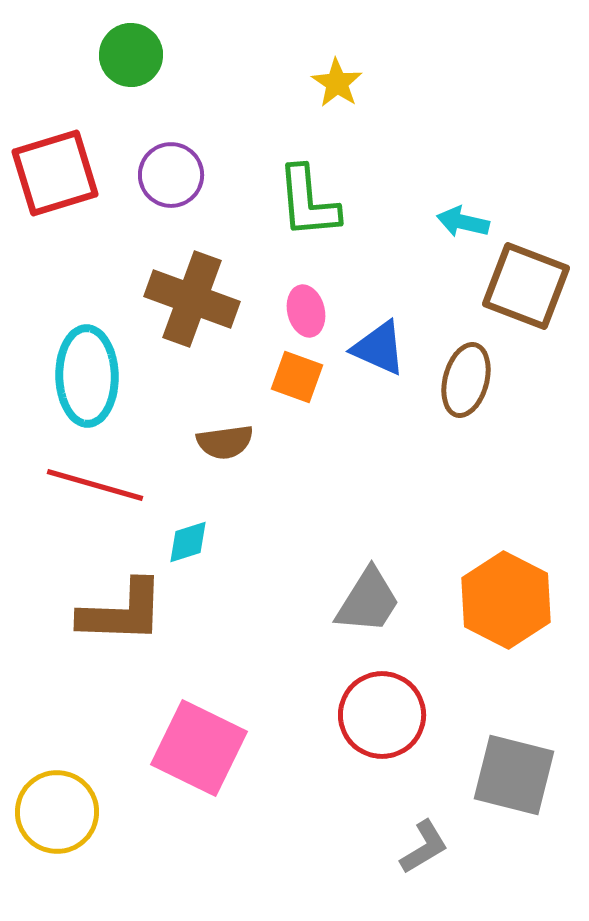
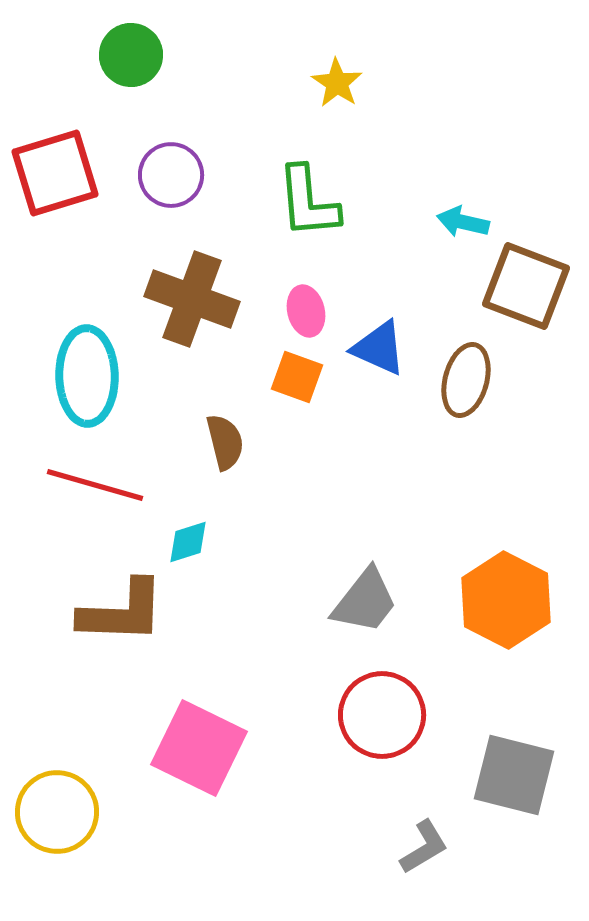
brown semicircle: rotated 96 degrees counterclockwise
gray trapezoid: moved 3 px left; rotated 6 degrees clockwise
